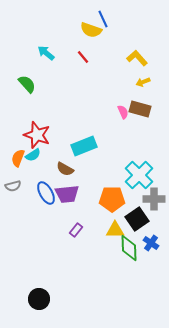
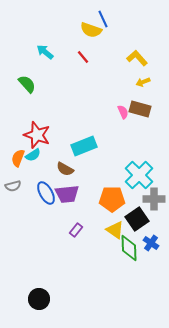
cyan arrow: moved 1 px left, 1 px up
yellow triangle: rotated 36 degrees clockwise
